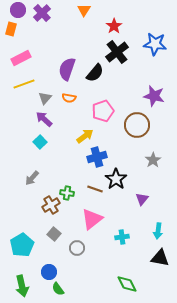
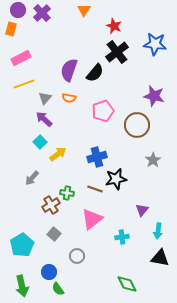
red star: rotated 14 degrees counterclockwise
purple semicircle: moved 2 px right, 1 px down
yellow arrow: moved 27 px left, 18 px down
black star: rotated 25 degrees clockwise
purple triangle: moved 11 px down
gray circle: moved 8 px down
